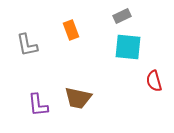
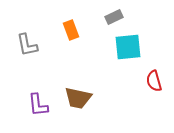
gray rectangle: moved 8 px left, 1 px down
cyan square: rotated 12 degrees counterclockwise
